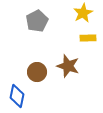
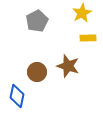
yellow star: moved 1 px left
